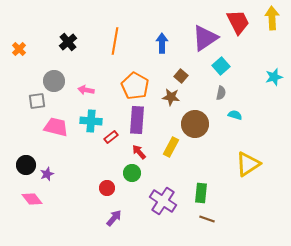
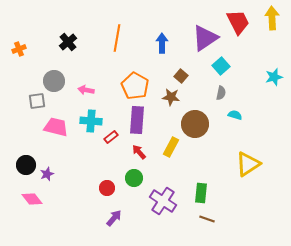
orange line: moved 2 px right, 3 px up
orange cross: rotated 24 degrees clockwise
green circle: moved 2 px right, 5 px down
